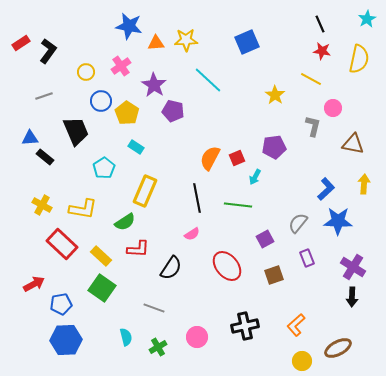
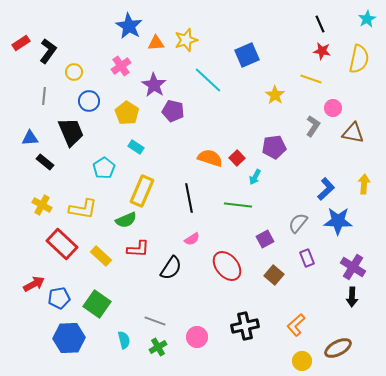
blue star at (129, 26): rotated 20 degrees clockwise
yellow star at (186, 40): rotated 15 degrees counterclockwise
blue square at (247, 42): moved 13 px down
yellow circle at (86, 72): moved 12 px left
yellow line at (311, 79): rotated 10 degrees counterclockwise
gray line at (44, 96): rotated 66 degrees counterclockwise
blue circle at (101, 101): moved 12 px left
gray L-shape at (313, 126): rotated 20 degrees clockwise
black trapezoid at (76, 131): moved 5 px left, 1 px down
brown triangle at (353, 144): moved 11 px up
black rectangle at (45, 157): moved 5 px down
orange semicircle at (210, 158): rotated 80 degrees clockwise
red square at (237, 158): rotated 21 degrees counterclockwise
yellow rectangle at (145, 191): moved 3 px left
black line at (197, 198): moved 8 px left
green semicircle at (125, 222): moved 1 px right, 2 px up; rotated 10 degrees clockwise
pink semicircle at (192, 234): moved 5 px down
brown square at (274, 275): rotated 30 degrees counterclockwise
green square at (102, 288): moved 5 px left, 16 px down
blue pentagon at (61, 304): moved 2 px left, 6 px up
gray line at (154, 308): moved 1 px right, 13 px down
cyan semicircle at (126, 337): moved 2 px left, 3 px down
blue hexagon at (66, 340): moved 3 px right, 2 px up
